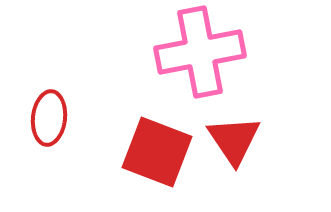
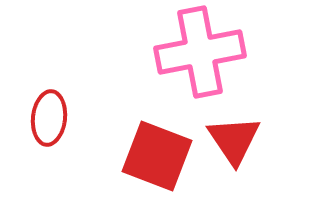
red square: moved 4 px down
